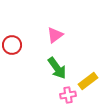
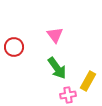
pink triangle: rotated 30 degrees counterclockwise
red circle: moved 2 px right, 2 px down
yellow rectangle: rotated 24 degrees counterclockwise
